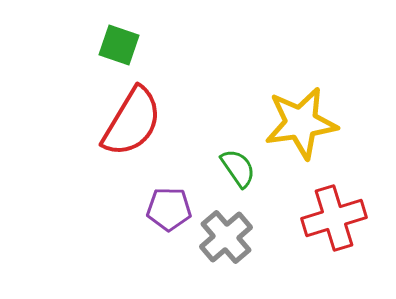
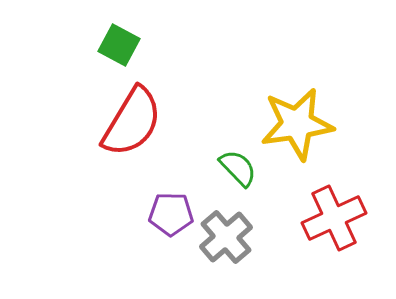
green square: rotated 9 degrees clockwise
yellow star: moved 4 px left, 1 px down
green semicircle: rotated 9 degrees counterclockwise
purple pentagon: moved 2 px right, 5 px down
red cross: rotated 8 degrees counterclockwise
